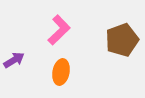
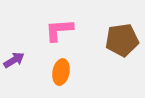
pink L-shape: rotated 140 degrees counterclockwise
brown pentagon: rotated 12 degrees clockwise
